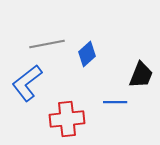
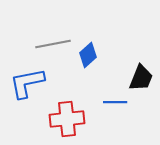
gray line: moved 6 px right
blue diamond: moved 1 px right, 1 px down
black trapezoid: moved 3 px down
blue L-shape: rotated 27 degrees clockwise
